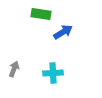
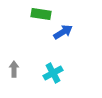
gray arrow: rotated 21 degrees counterclockwise
cyan cross: rotated 24 degrees counterclockwise
